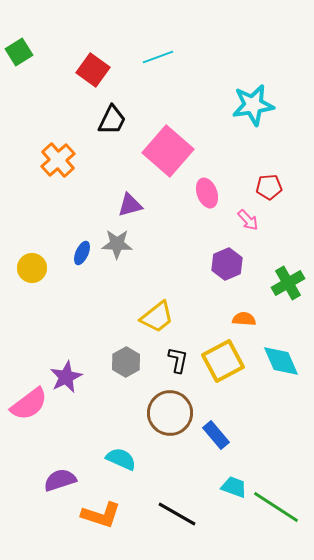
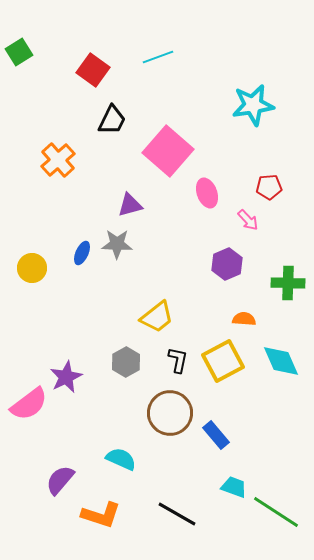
green cross: rotated 32 degrees clockwise
purple semicircle: rotated 32 degrees counterclockwise
green line: moved 5 px down
